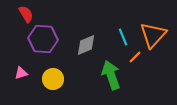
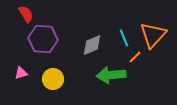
cyan line: moved 1 px right, 1 px down
gray diamond: moved 6 px right
green arrow: rotated 76 degrees counterclockwise
